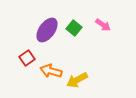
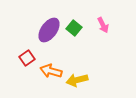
pink arrow: rotated 28 degrees clockwise
purple ellipse: moved 2 px right
yellow arrow: rotated 15 degrees clockwise
